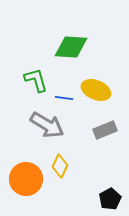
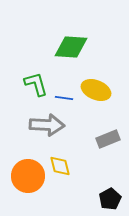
green L-shape: moved 4 px down
gray arrow: rotated 28 degrees counterclockwise
gray rectangle: moved 3 px right, 9 px down
yellow diamond: rotated 40 degrees counterclockwise
orange circle: moved 2 px right, 3 px up
